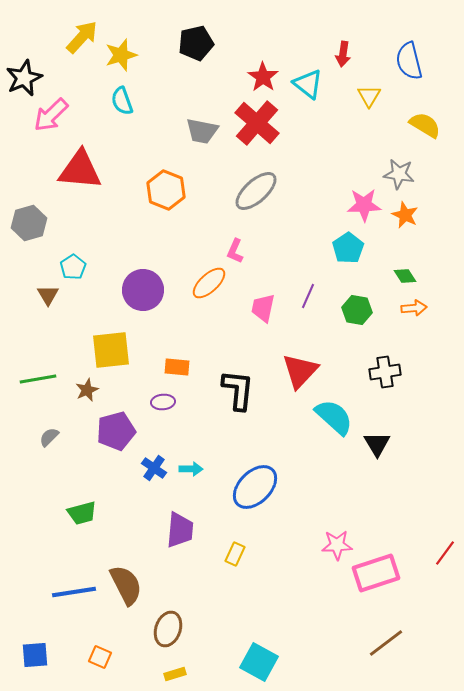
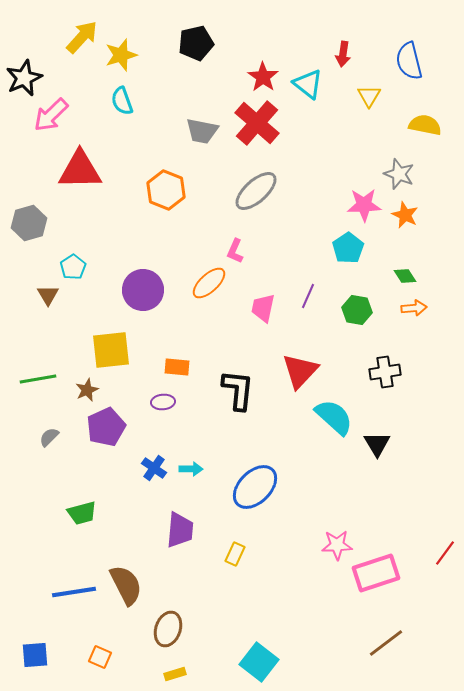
yellow semicircle at (425, 125): rotated 20 degrees counterclockwise
red triangle at (80, 170): rotated 6 degrees counterclockwise
gray star at (399, 174): rotated 12 degrees clockwise
purple pentagon at (116, 431): moved 10 px left, 4 px up; rotated 9 degrees counterclockwise
cyan square at (259, 662): rotated 9 degrees clockwise
